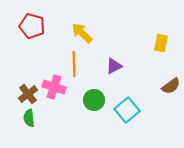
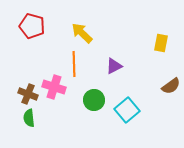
brown cross: rotated 30 degrees counterclockwise
